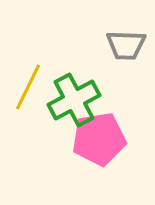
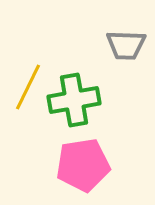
green cross: rotated 18 degrees clockwise
pink pentagon: moved 16 px left, 26 px down
